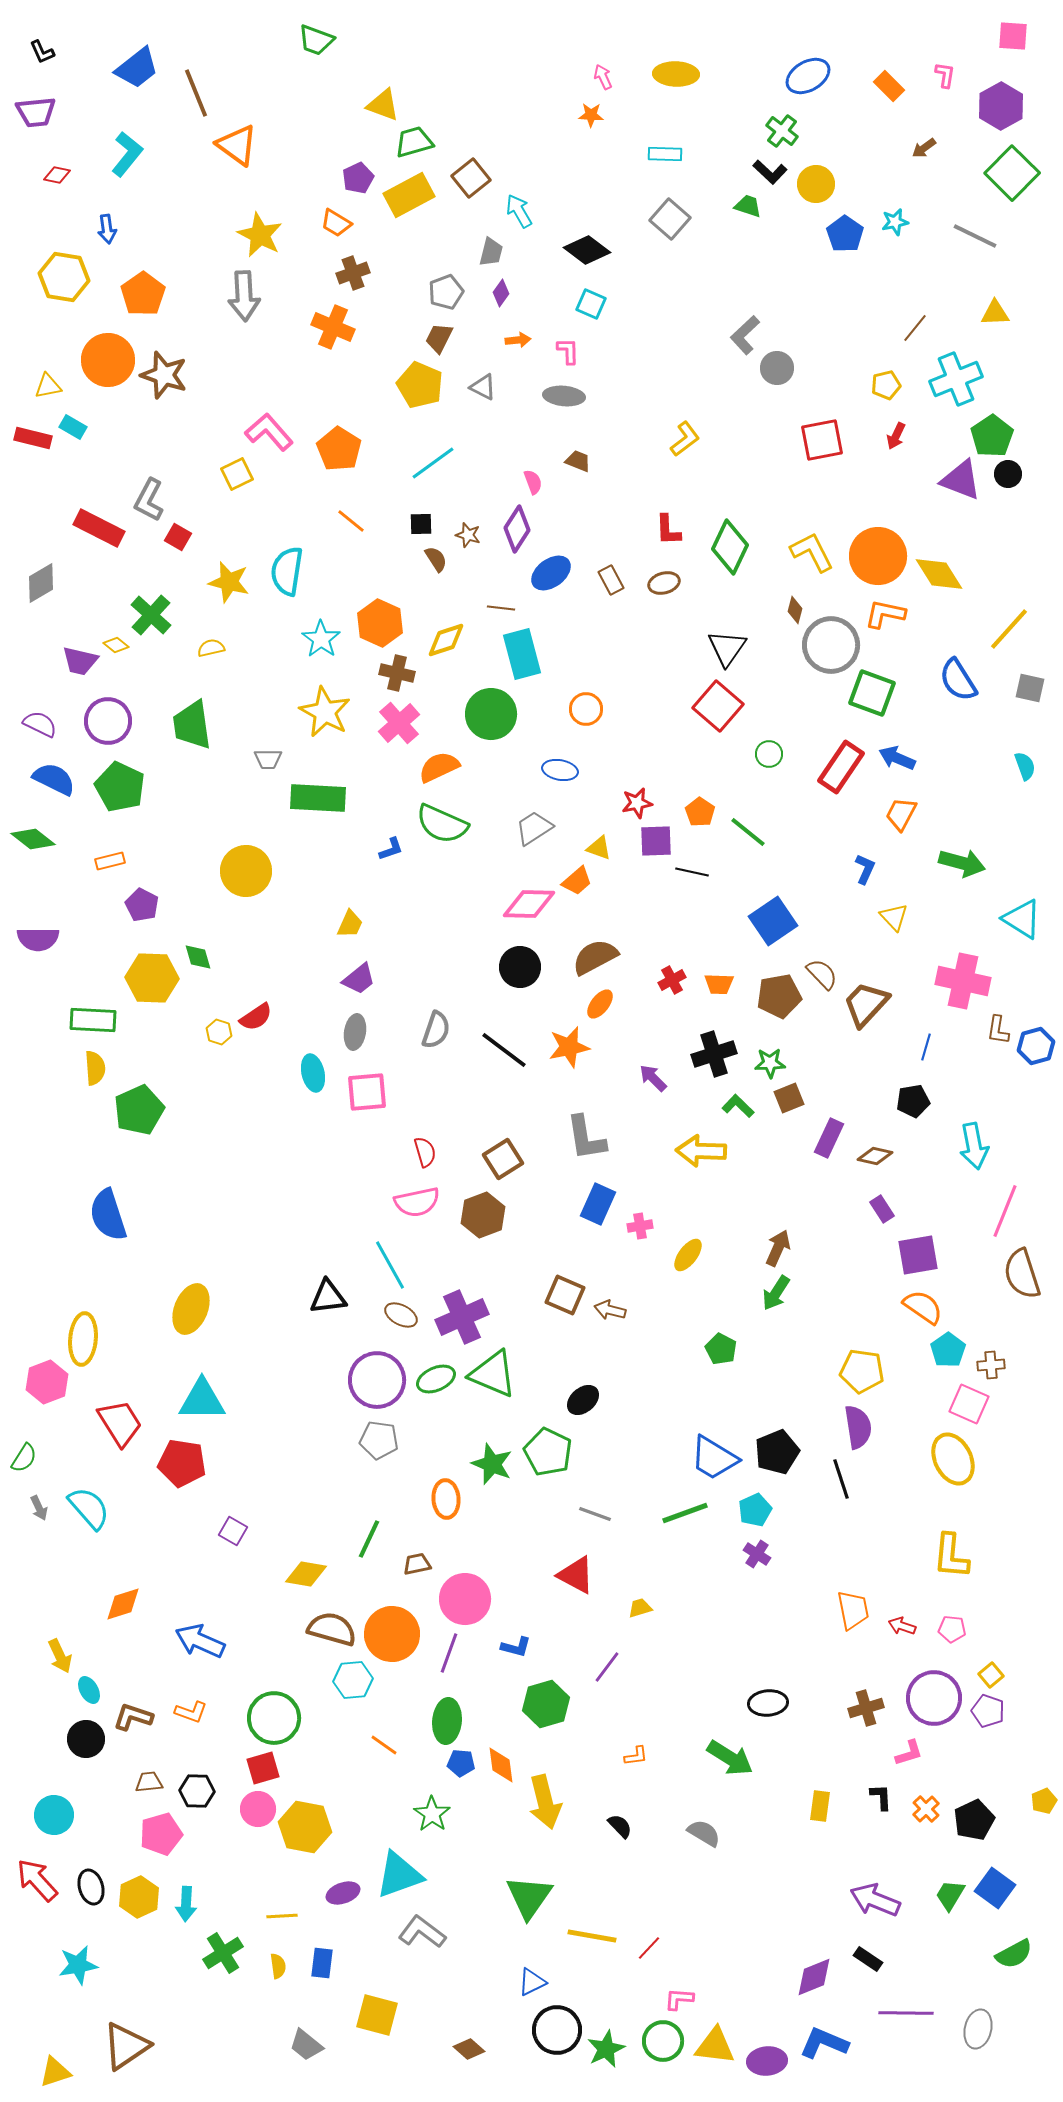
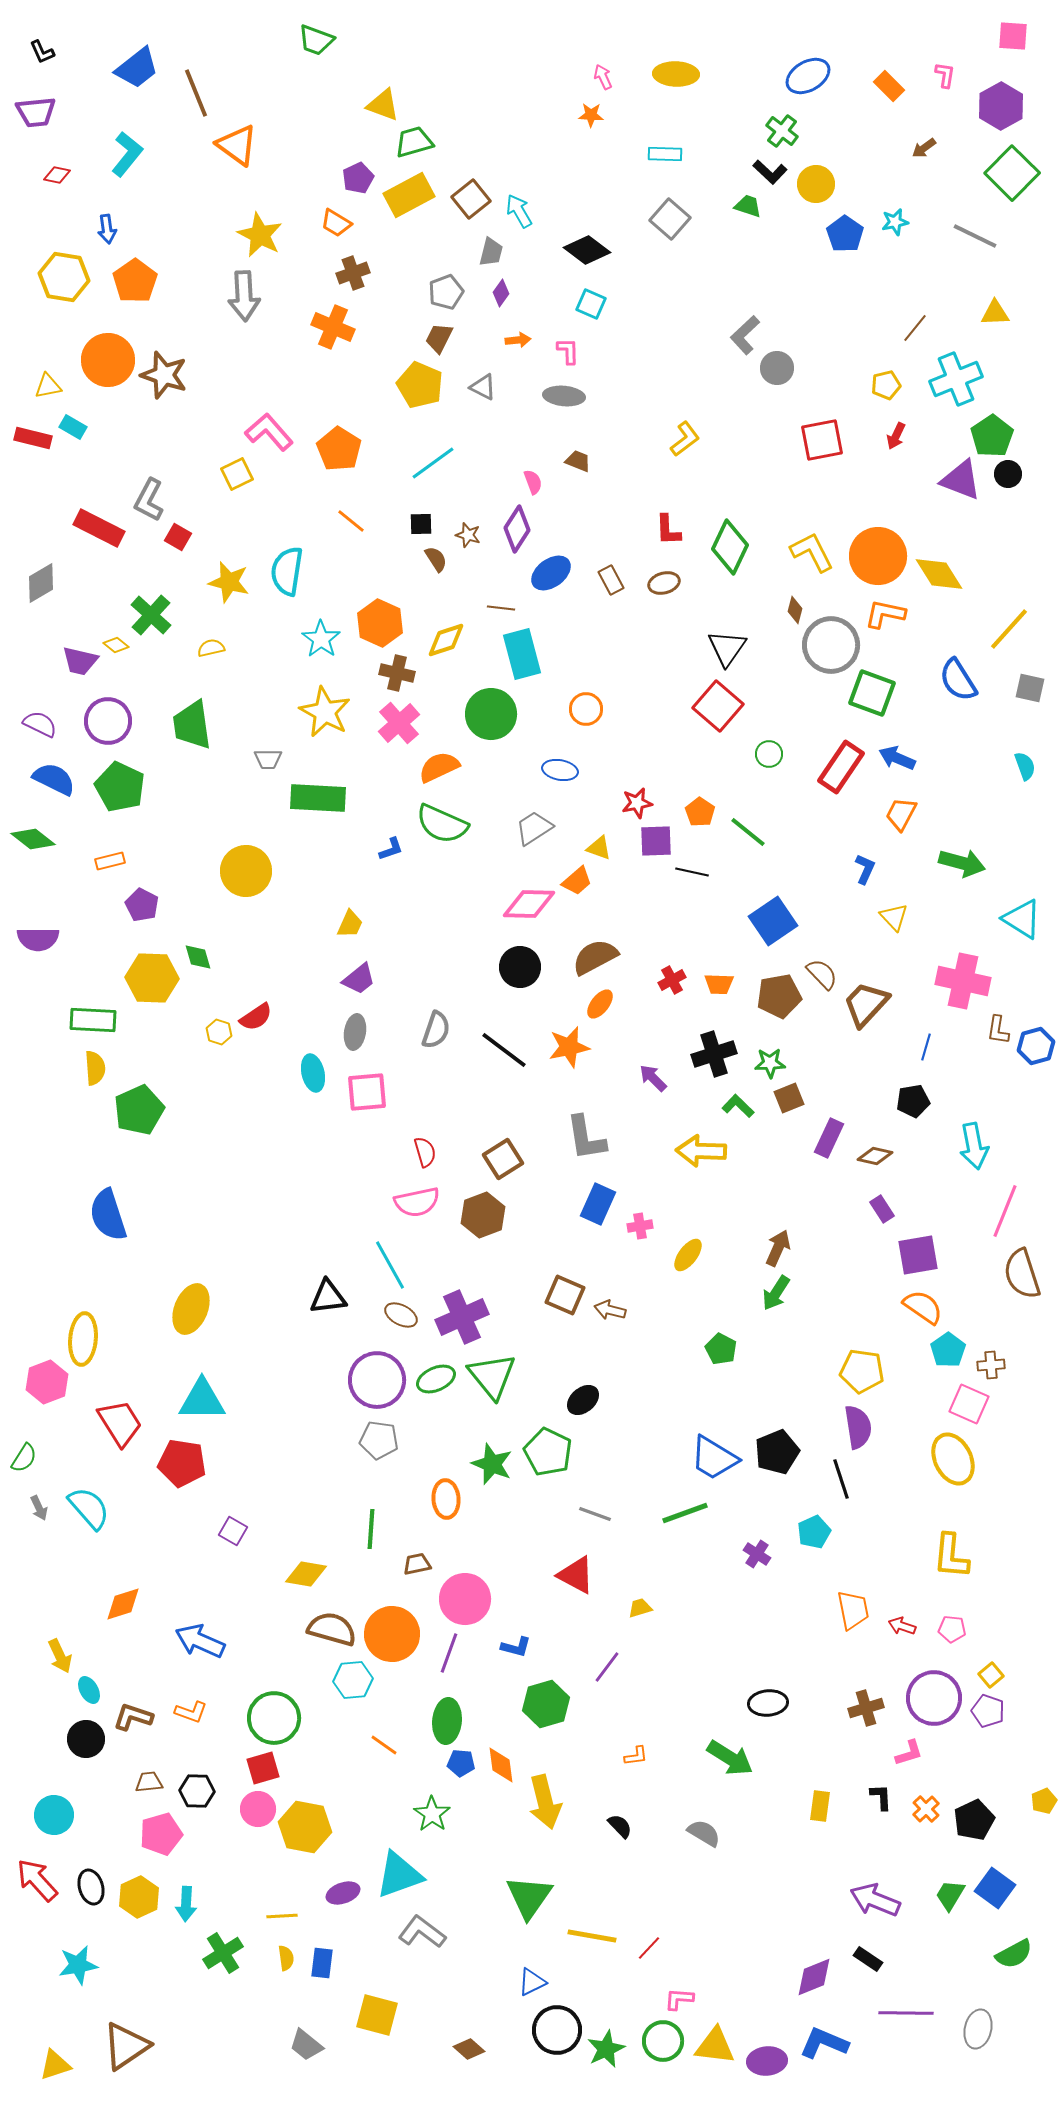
brown square at (471, 178): moved 21 px down
orange pentagon at (143, 294): moved 8 px left, 13 px up
green triangle at (493, 1374): moved 1 px left, 2 px down; rotated 28 degrees clockwise
cyan pentagon at (755, 1510): moved 59 px right, 22 px down
green line at (369, 1539): moved 2 px right, 10 px up; rotated 21 degrees counterclockwise
yellow semicircle at (278, 1966): moved 8 px right, 8 px up
yellow triangle at (55, 2072): moved 7 px up
